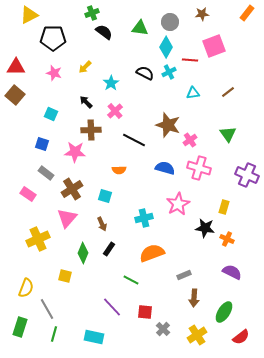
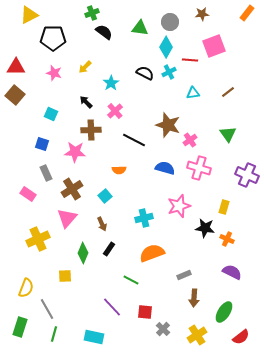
gray rectangle at (46, 173): rotated 28 degrees clockwise
cyan square at (105, 196): rotated 32 degrees clockwise
pink star at (178, 204): moved 1 px right, 2 px down; rotated 10 degrees clockwise
yellow square at (65, 276): rotated 16 degrees counterclockwise
